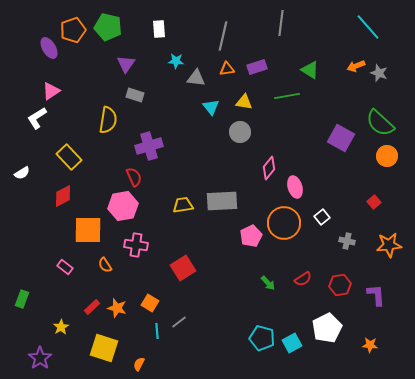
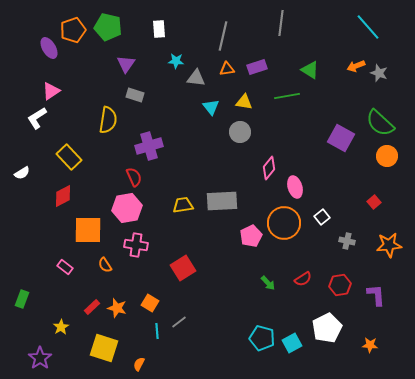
pink hexagon at (123, 206): moved 4 px right, 2 px down
